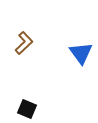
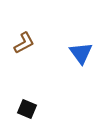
brown L-shape: rotated 15 degrees clockwise
